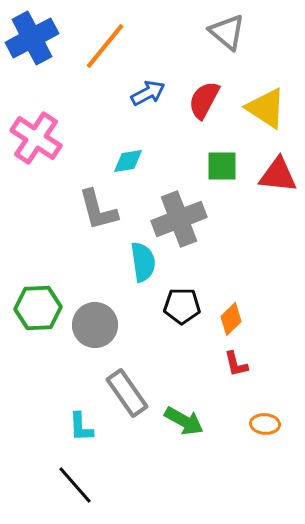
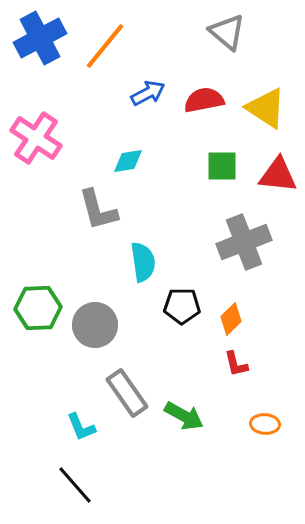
blue cross: moved 8 px right
red semicircle: rotated 51 degrees clockwise
gray cross: moved 65 px right, 23 px down
green arrow: moved 5 px up
cyan L-shape: rotated 20 degrees counterclockwise
